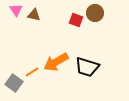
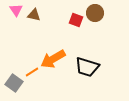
orange arrow: moved 3 px left, 3 px up
